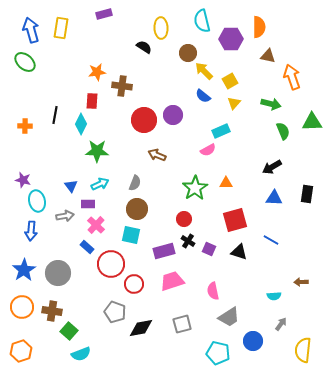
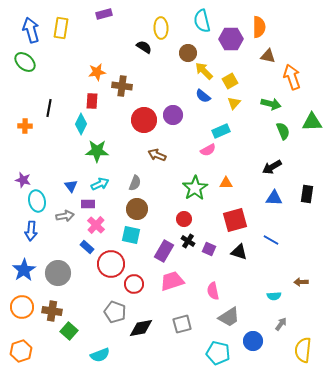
black line at (55, 115): moved 6 px left, 7 px up
purple rectangle at (164, 251): rotated 45 degrees counterclockwise
cyan semicircle at (81, 354): moved 19 px right, 1 px down
